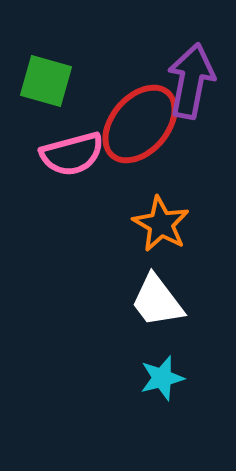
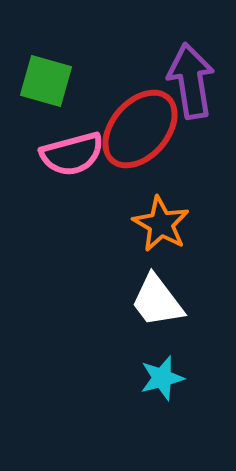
purple arrow: rotated 20 degrees counterclockwise
red ellipse: moved 5 px down
